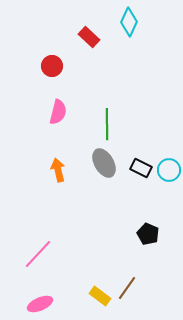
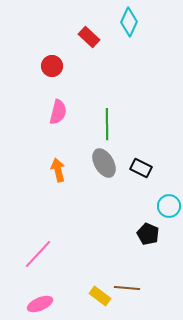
cyan circle: moved 36 px down
brown line: rotated 60 degrees clockwise
